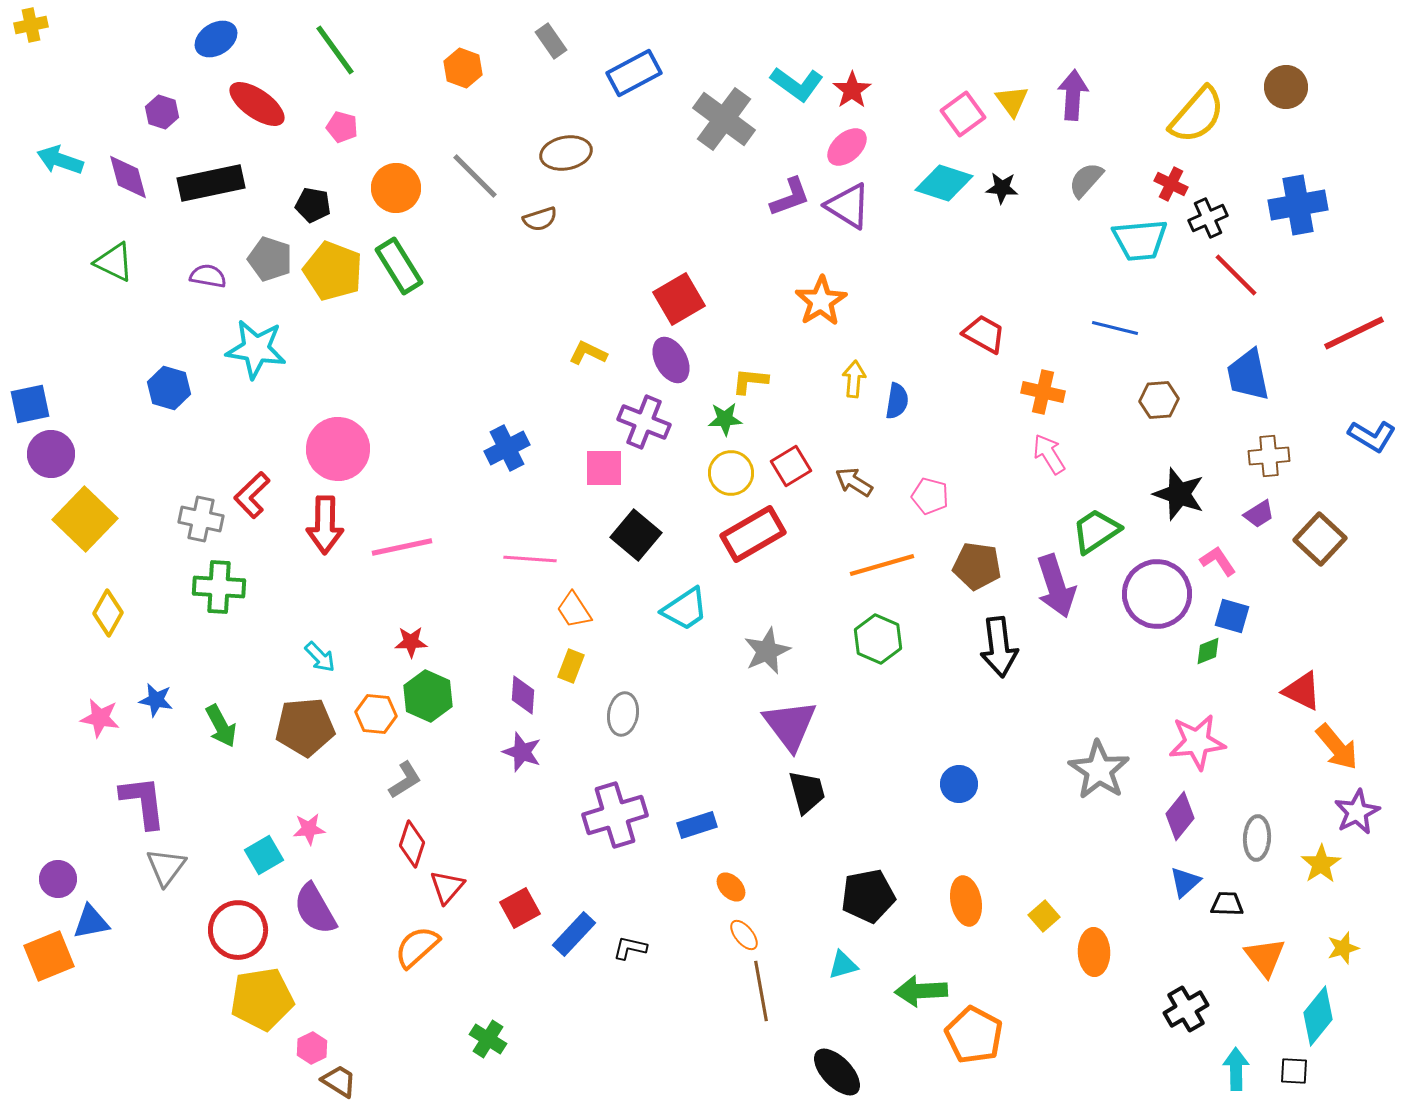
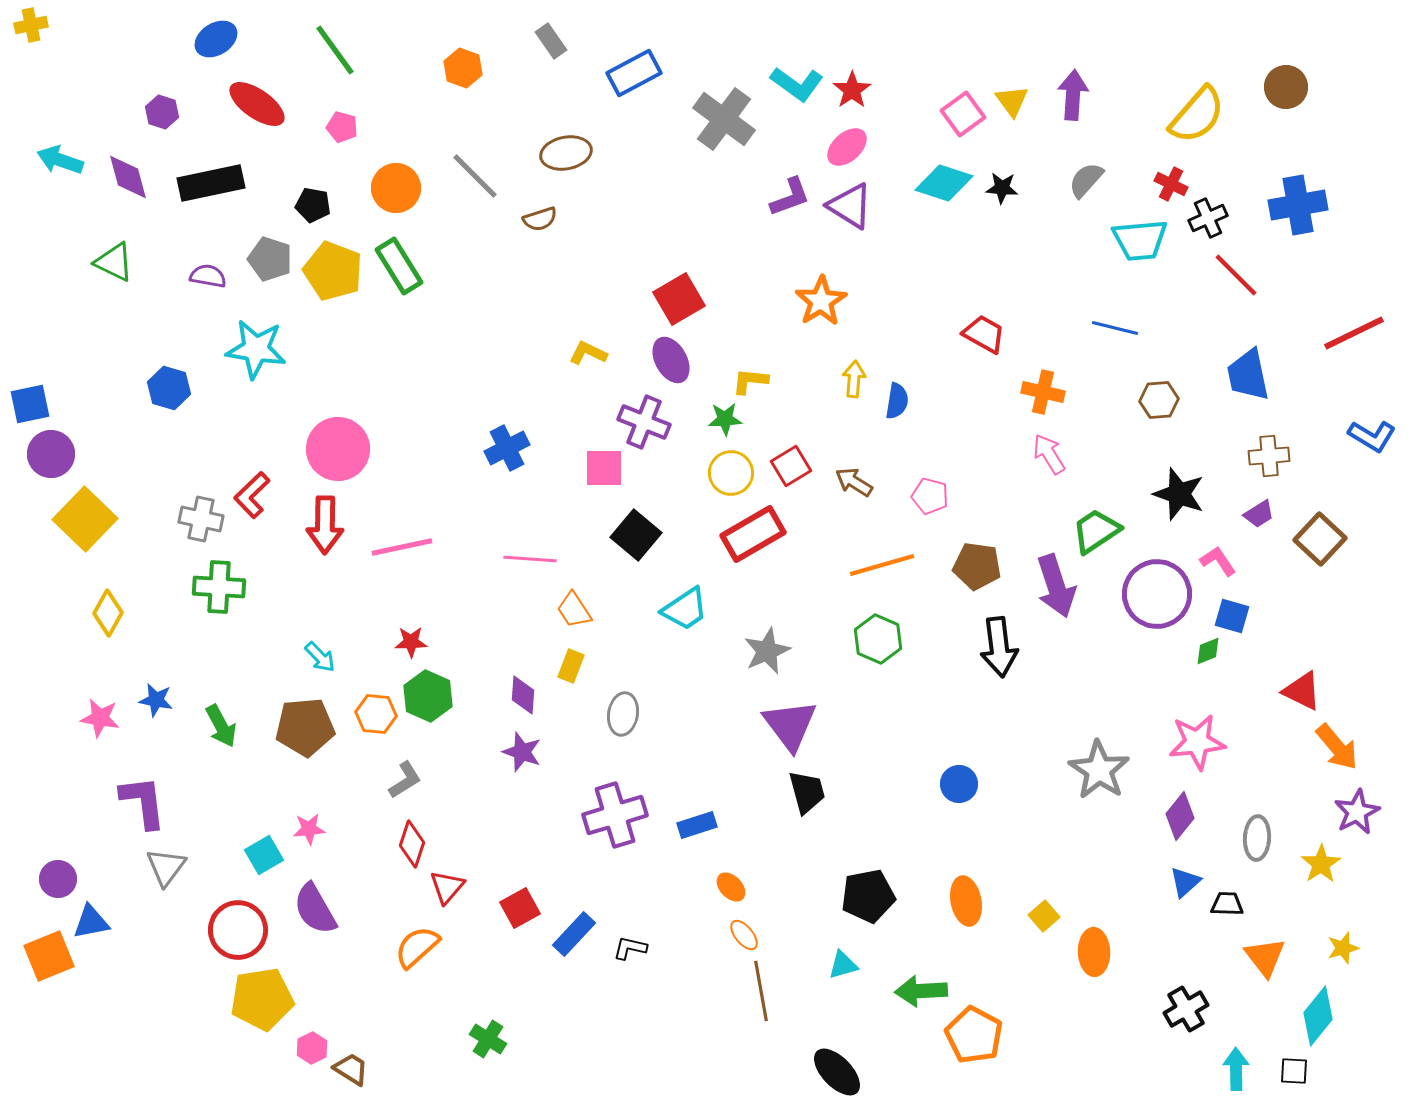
purple triangle at (848, 206): moved 2 px right
brown trapezoid at (339, 1081): moved 12 px right, 12 px up
